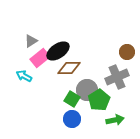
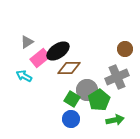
gray triangle: moved 4 px left, 1 px down
brown circle: moved 2 px left, 3 px up
blue circle: moved 1 px left
